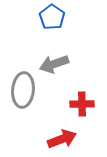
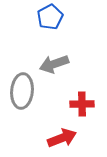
blue pentagon: moved 2 px left; rotated 10 degrees clockwise
gray ellipse: moved 1 px left, 1 px down
red arrow: moved 1 px up
